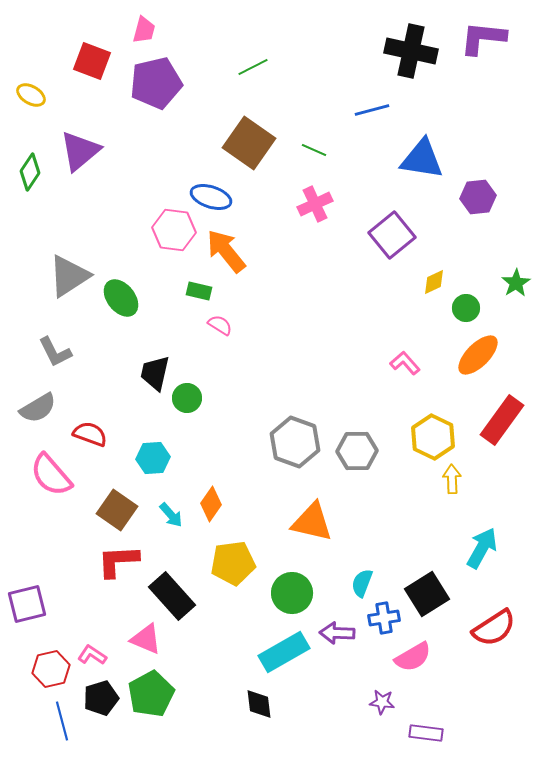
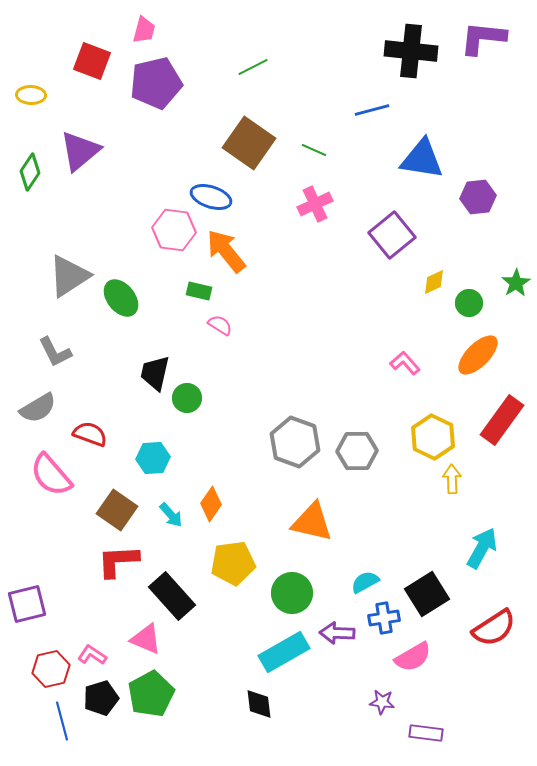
black cross at (411, 51): rotated 6 degrees counterclockwise
yellow ellipse at (31, 95): rotated 28 degrees counterclockwise
green circle at (466, 308): moved 3 px right, 5 px up
cyan semicircle at (362, 583): moved 3 px right, 1 px up; rotated 40 degrees clockwise
